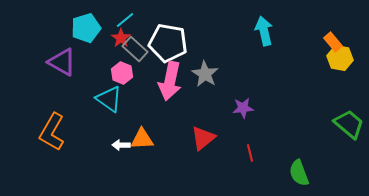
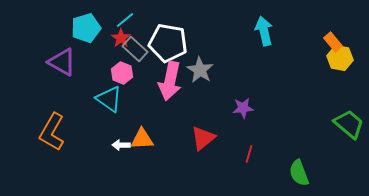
gray star: moved 5 px left, 4 px up
red line: moved 1 px left, 1 px down; rotated 30 degrees clockwise
